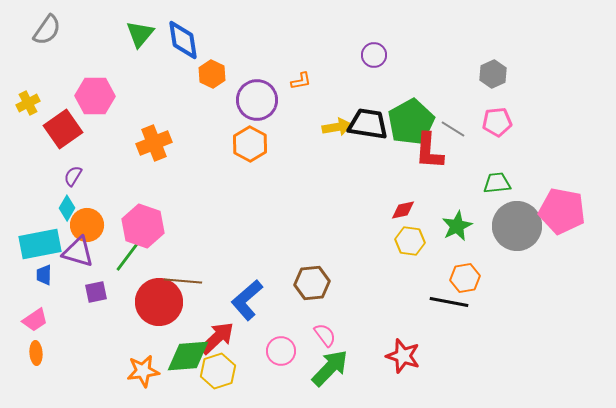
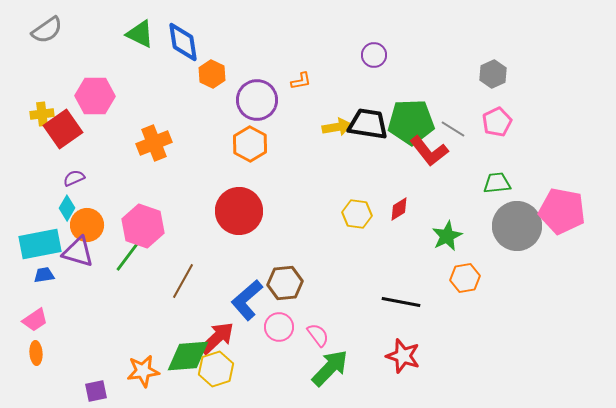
gray semicircle at (47, 30): rotated 20 degrees clockwise
green triangle at (140, 34): rotated 44 degrees counterclockwise
blue diamond at (183, 40): moved 2 px down
yellow cross at (28, 103): moved 14 px right, 11 px down; rotated 20 degrees clockwise
green pentagon at (411, 122): rotated 27 degrees clockwise
pink pentagon at (497, 122): rotated 20 degrees counterclockwise
red L-shape at (429, 151): rotated 42 degrees counterclockwise
purple semicircle at (73, 176): moved 1 px right, 2 px down; rotated 35 degrees clockwise
red diamond at (403, 210): moved 4 px left, 1 px up; rotated 20 degrees counterclockwise
green star at (457, 226): moved 10 px left, 10 px down
yellow hexagon at (410, 241): moved 53 px left, 27 px up
blue trapezoid at (44, 275): rotated 80 degrees clockwise
brown line at (183, 281): rotated 66 degrees counterclockwise
brown hexagon at (312, 283): moved 27 px left
purple square at (96, 292): moved 99 px down
red circle at (159, 302): moved 80 px right, 91 px up
black line at (449, 302): moved 48 px left
pink semicircle at (325, 335): moved 7 px left
pink circle at (281, 351): moved 2 px left, 24 px up
yellow hexagon at (218, 371): moved 2 px left, 2 px up
